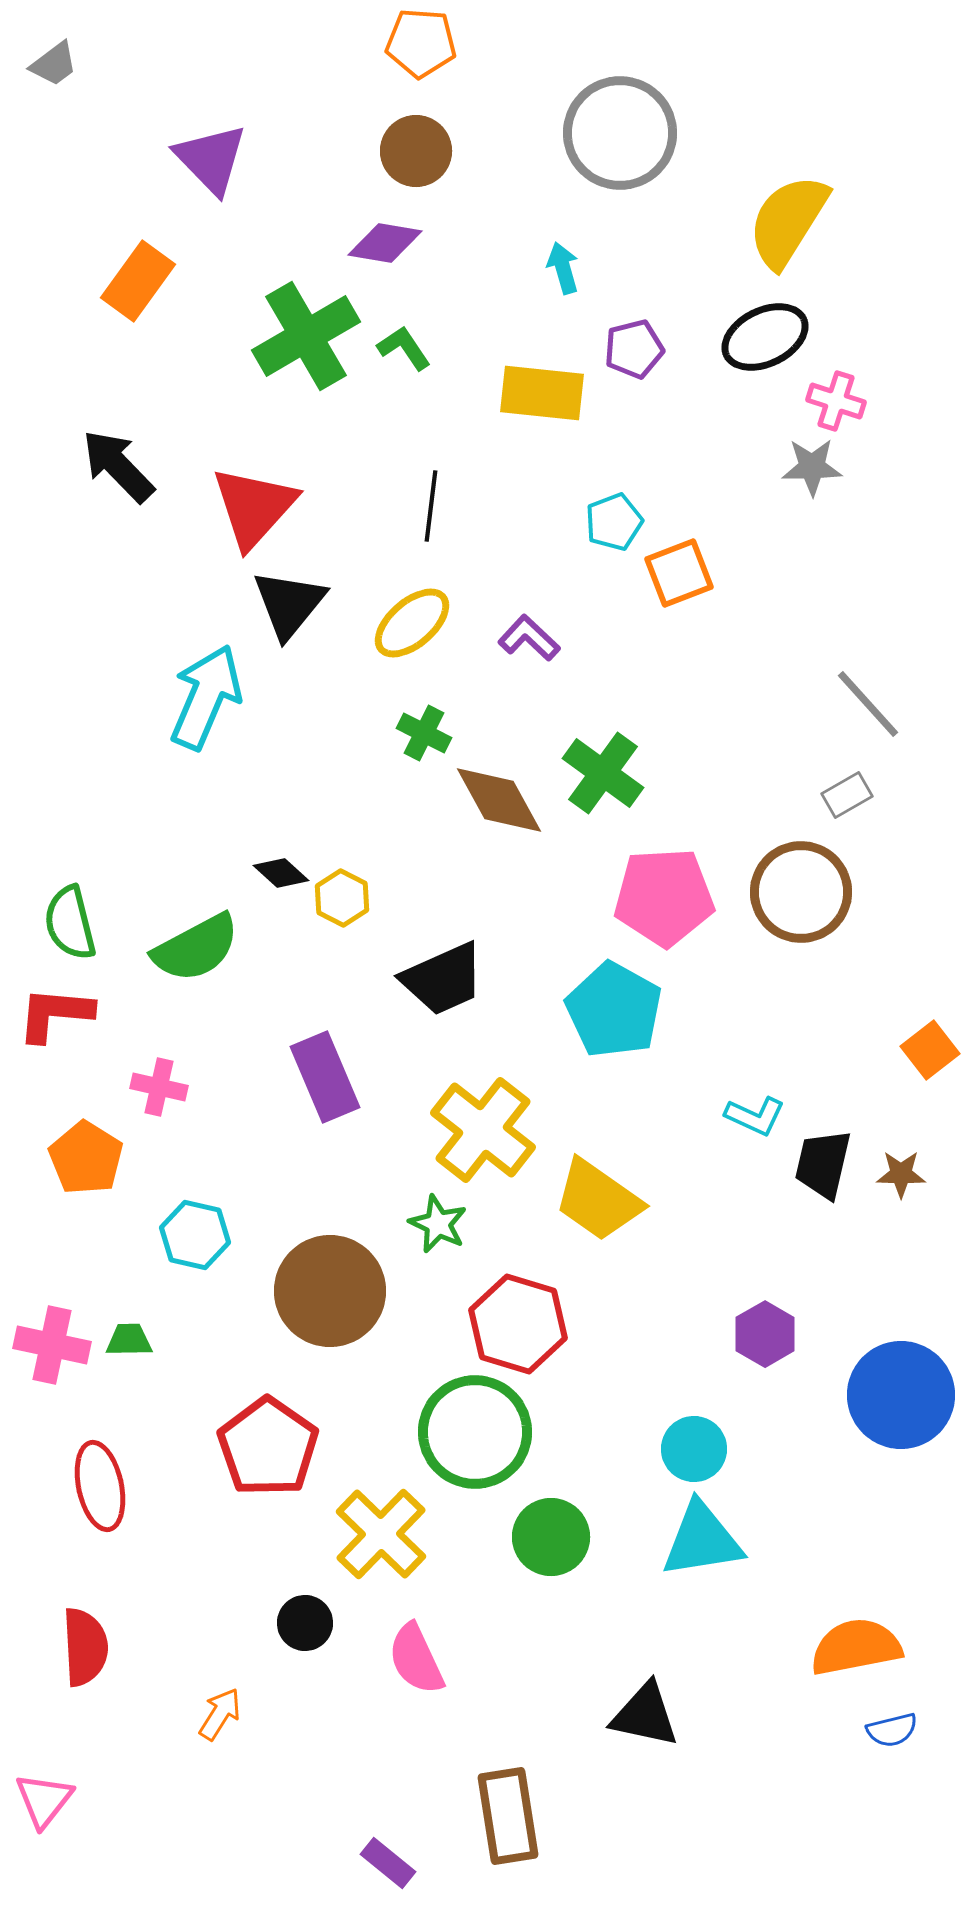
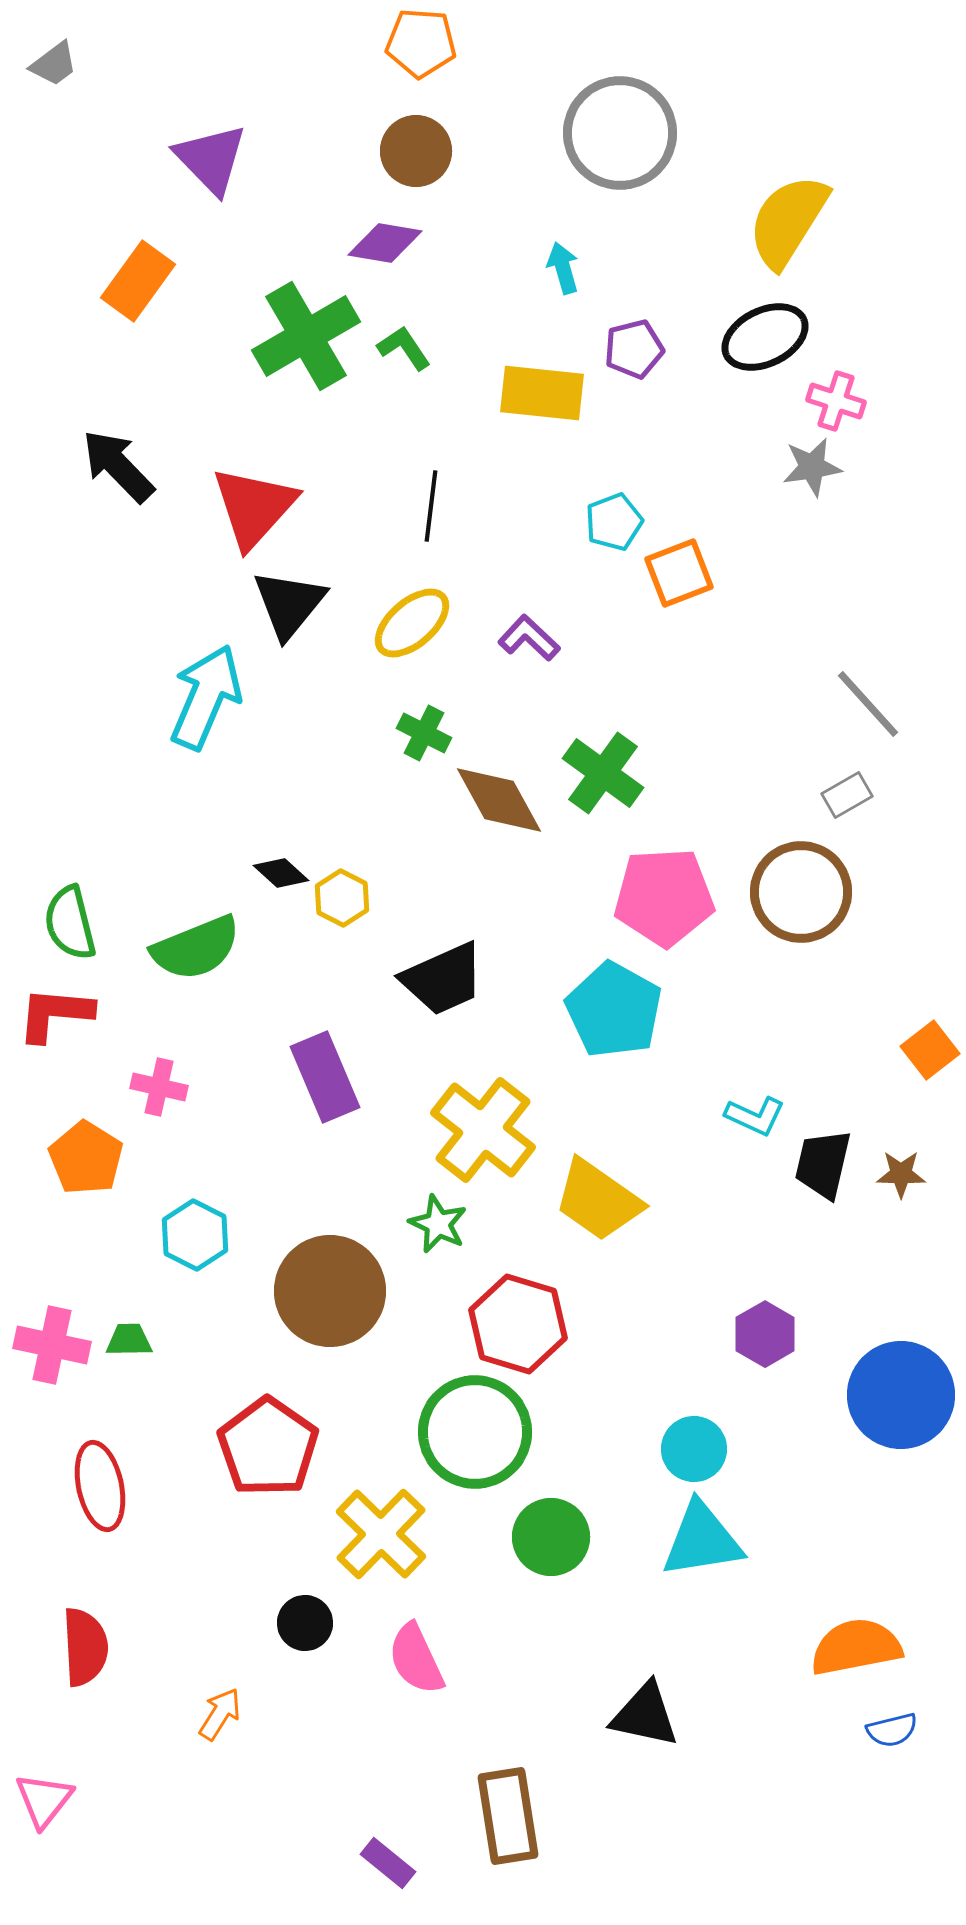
gray star at (812, 467): rotated 8 degrees counterclockwise
green semicircle at (196, 948): rotated 6 degrees clockwise
cyan hexagon at (195, 1235): rotated 14 degrees clockwise
